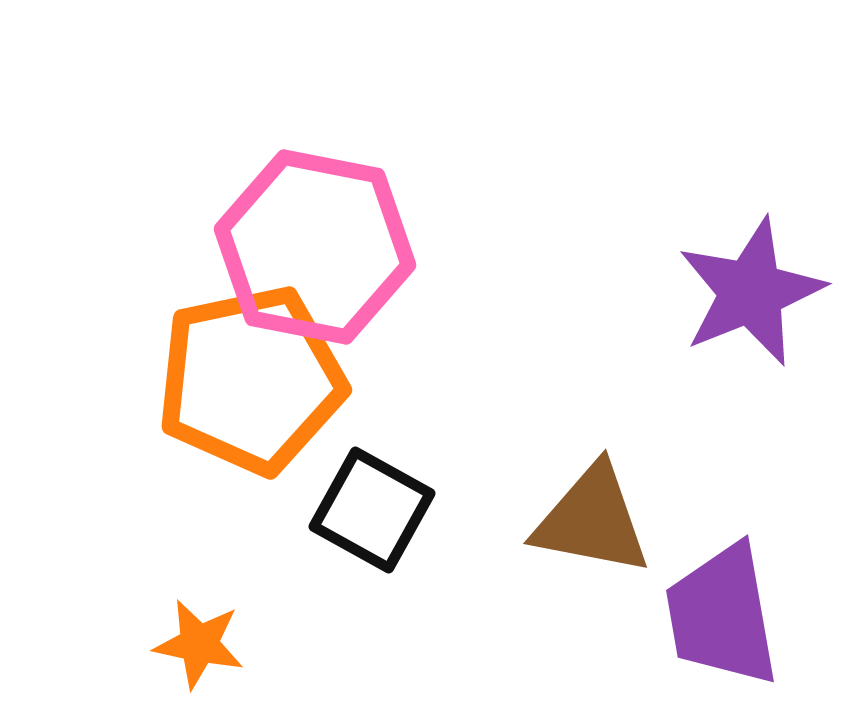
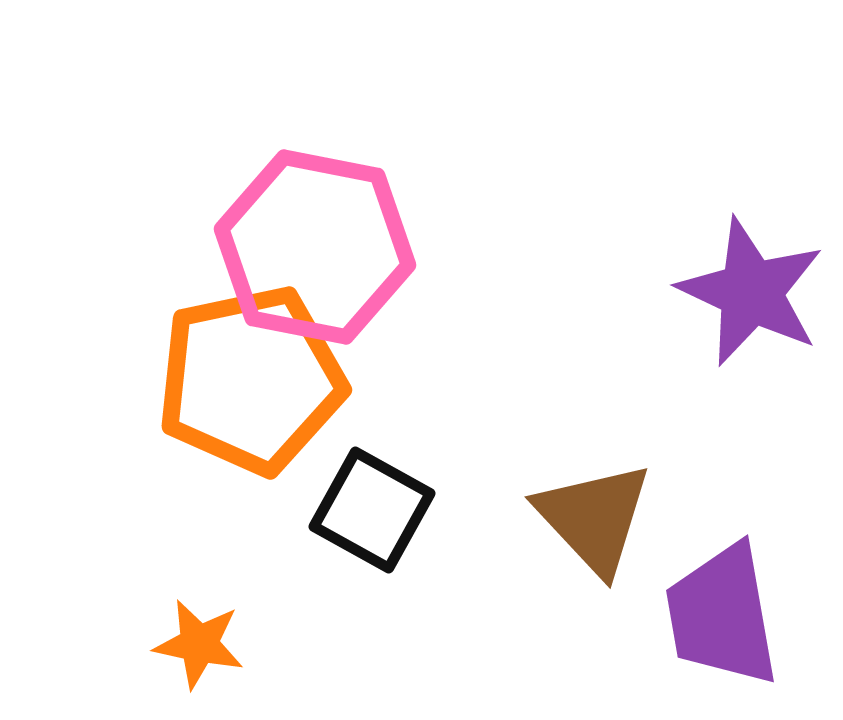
purple star: rotated 25 degrees counterclockwise
brown triangle: moved 2 px right, 2 px up; rotated 36 degrees clockwise
